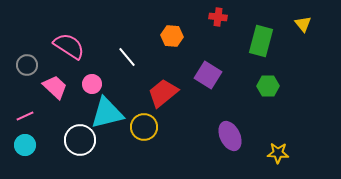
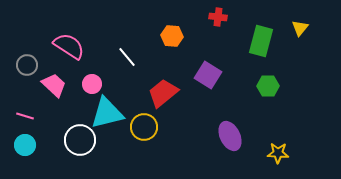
yellow triangle: moved 3 px left, 4 px down; rotated 18 degrees clockwise
pink trapezoid: moved 1 px left, 2 px up
pink line: rotated 42 degrees clockwise
